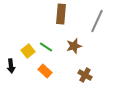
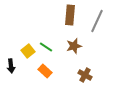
brown rectangle: moved 9 px right, 1 px down
